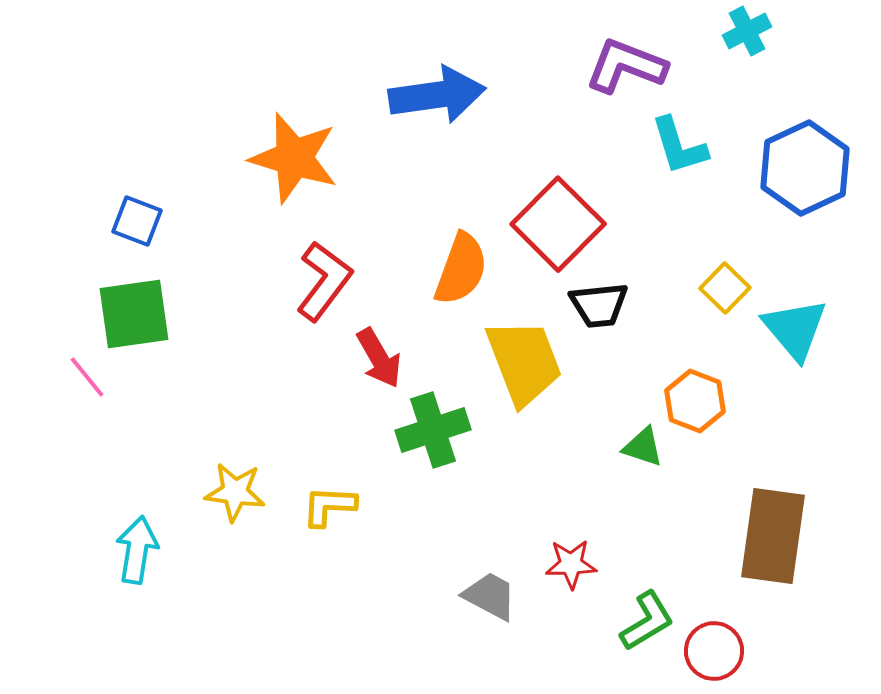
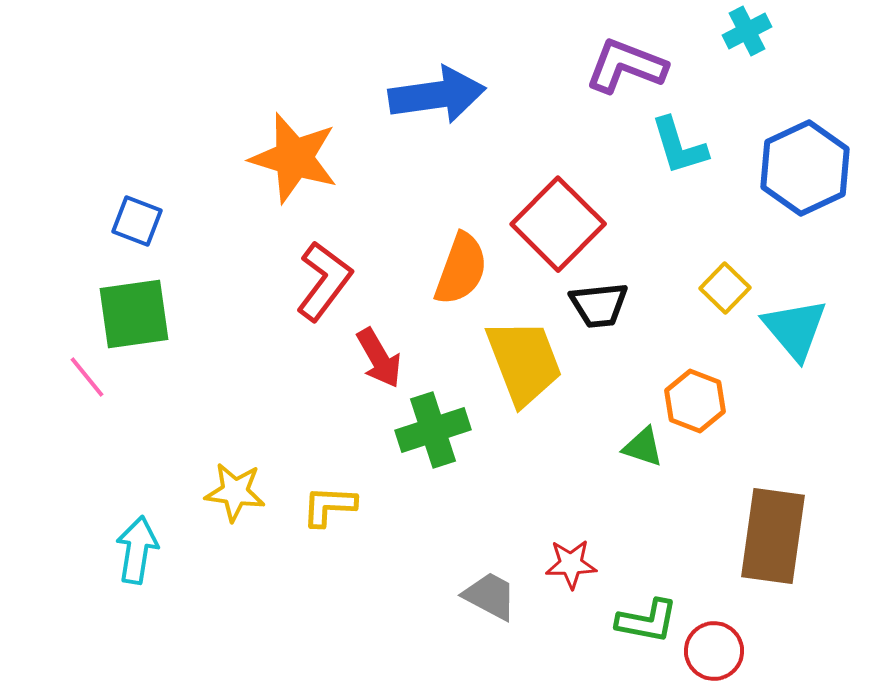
green L-shape: rotated 42 degrees clockwise
